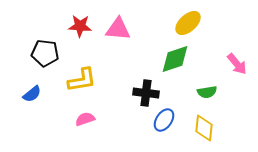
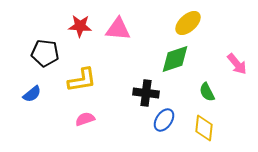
green semicircle: rotated 72 degrees clockwise
